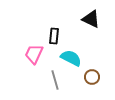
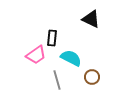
black rectangle: moved 2 px left, 2 px down
pink trapezoid: moved 2 px right, 1 px down; rotated 150 degrees counterclockwise
gray line: moved 2 px right
